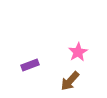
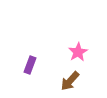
purple rectangle: rotated 48 degrees counterclockwise
